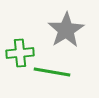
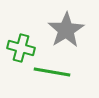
green cross: moved 1 px right, 5 px up; rotated 20 degrees clockwise
